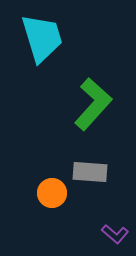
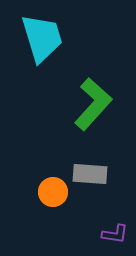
gray rectangle: moved 2 px down
orange circle: moved 1 px right, 1 px up
purple L-shape: rotated 32 degrees counterclockwise
